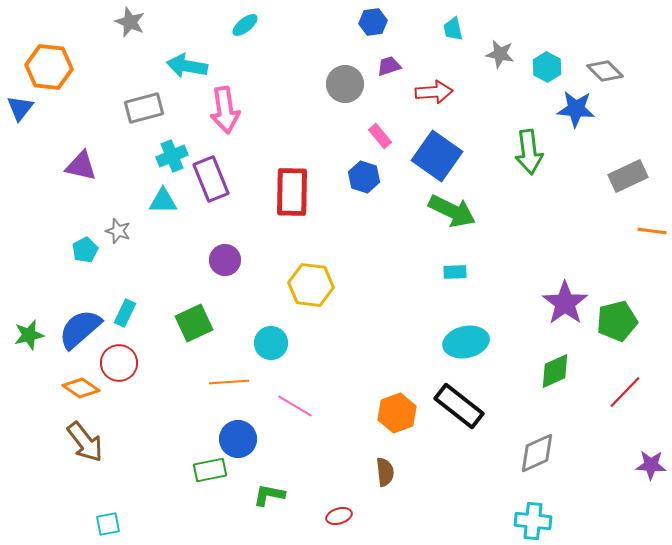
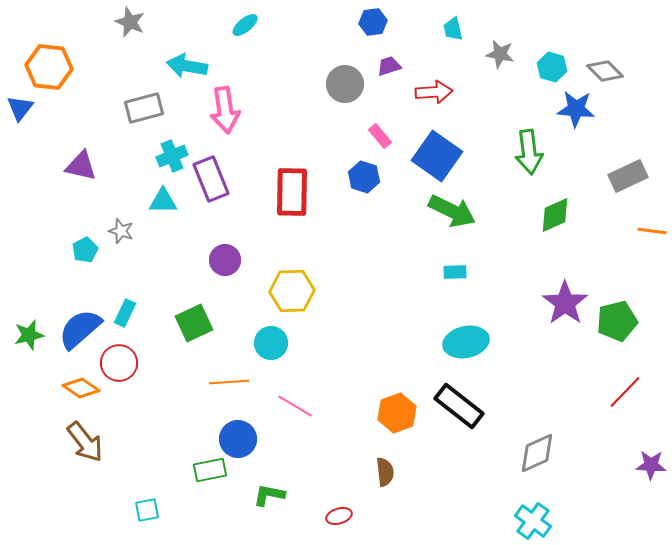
cyan hexagon at (547, 67): moved 5 px right; rotated 12 degrees counterclockwise
gray star at (118, 231): moved 3 px right
yellow hexagon at (311, 285): moved 19 px left, 6 px down; rotated 9 degrees counterclockwise
green diamond at (555, 371): moved 156 px up
cyan cross at (533, 521): rotated 30 degrees clockwise
cyan square at (108, 524): moved 39 px right, 14 px up
